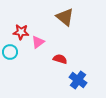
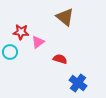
blue cross: moved 3 px down
